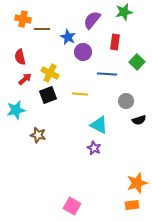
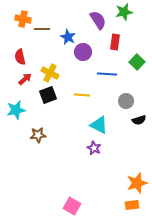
purple semicircle: moved 6 px right; rotated 108 degrees clockwise
yellow line: moved 2 px right, 1 px down
brown star: rotated 21 degrees counterclockwise
